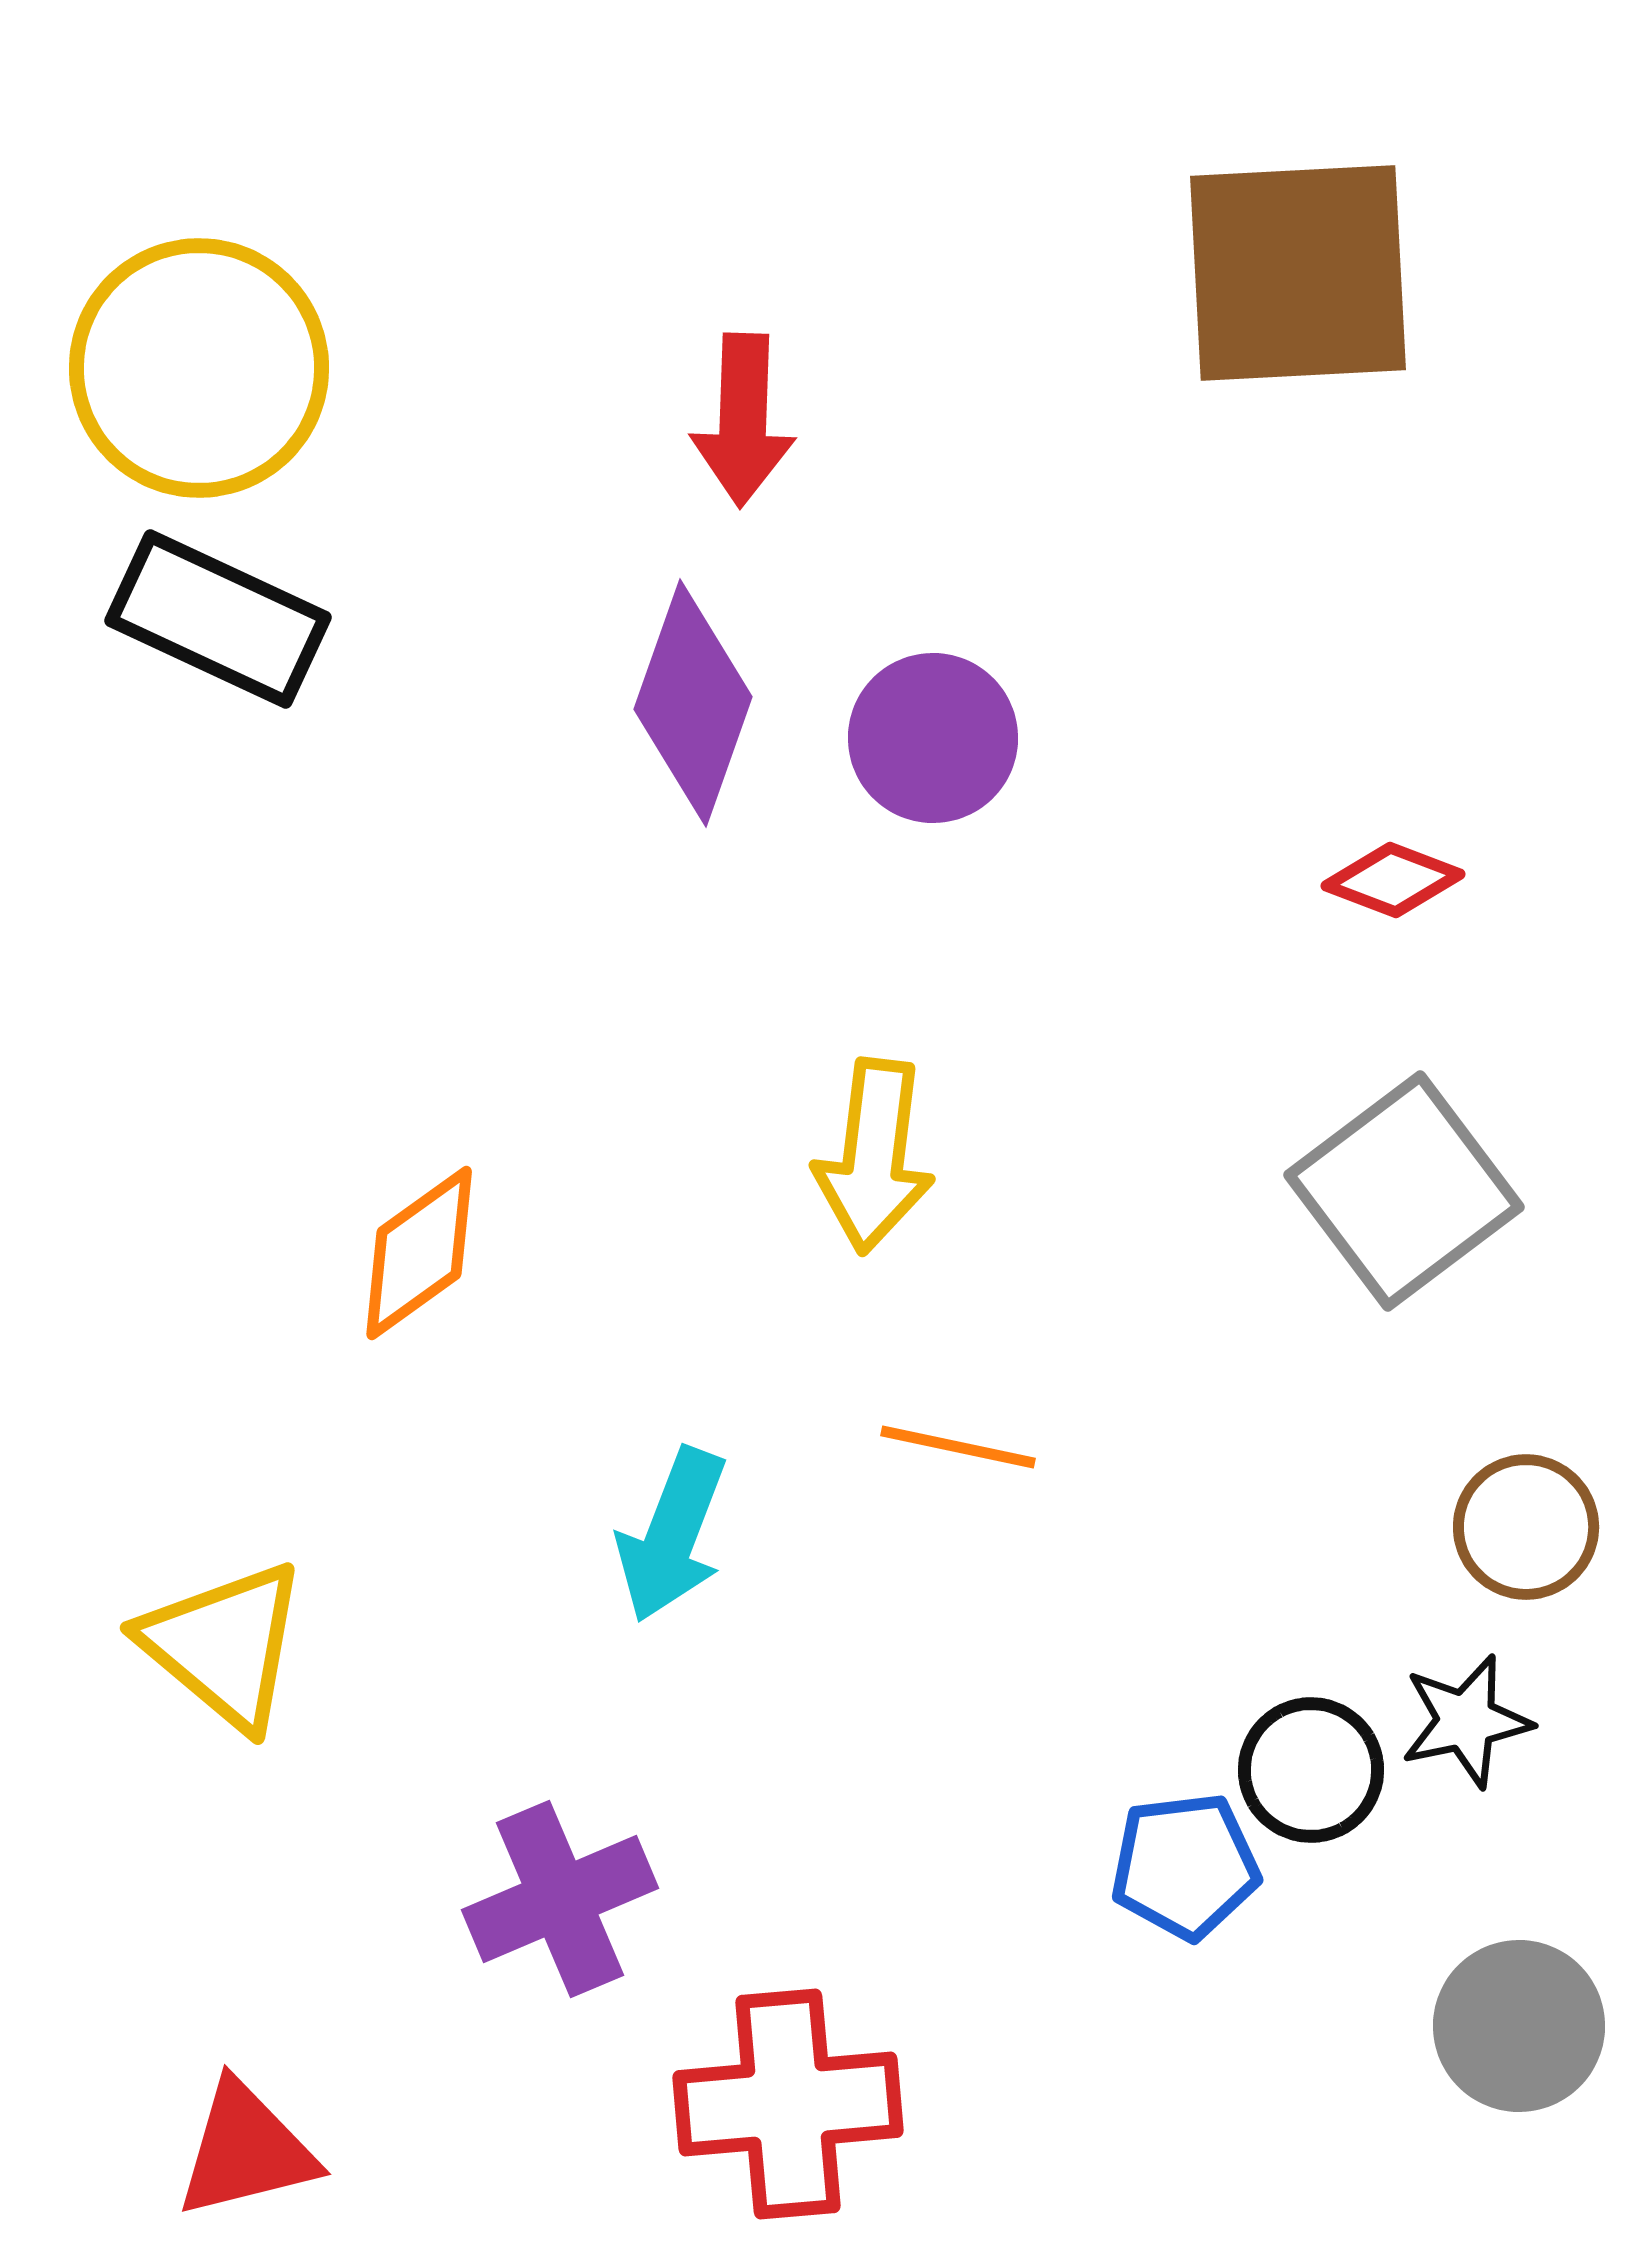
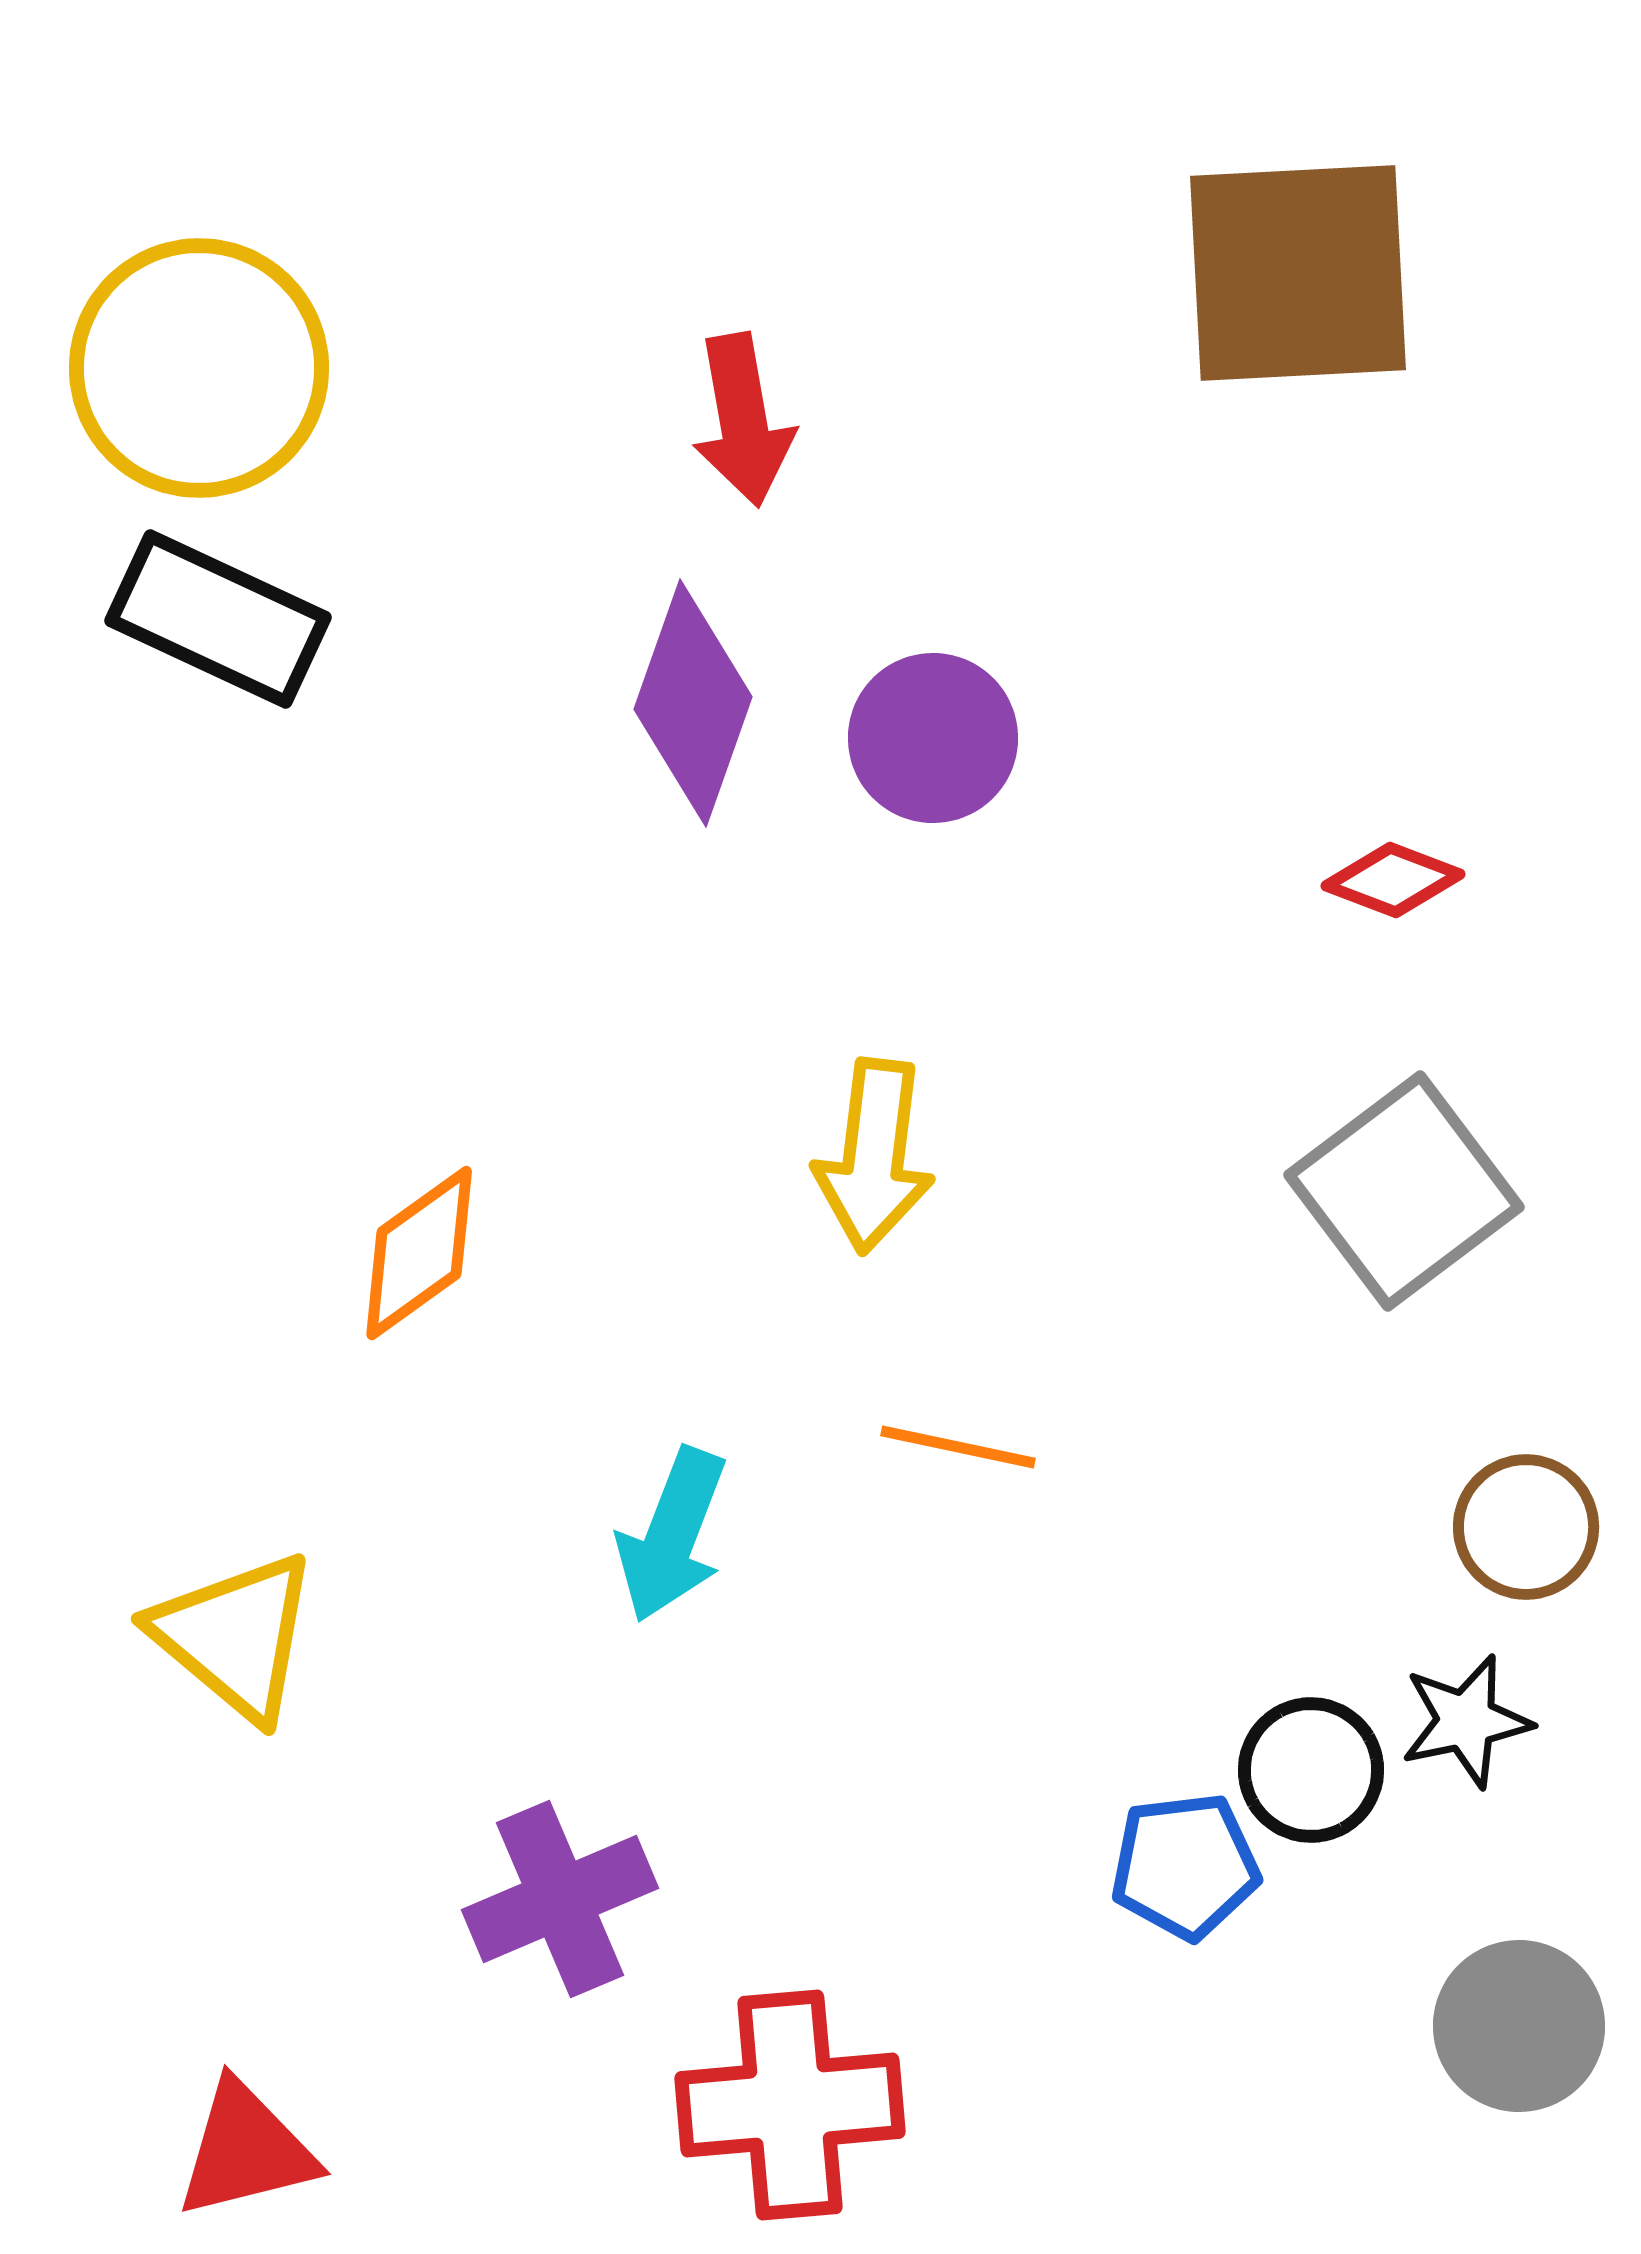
red arrow: rotated 12 degrees counterclockwise
yellow triangle: moved 11 px right, 9 px up
red cross: moved 2 px right, 1 px down
